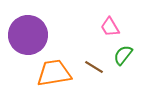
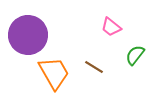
pink trapezoid: moved 1 px right; rotated 20 degrees counterclockwise
green semicircle: moved 12 px right
orange trapezoid: rotated 69 degrees clockwise
